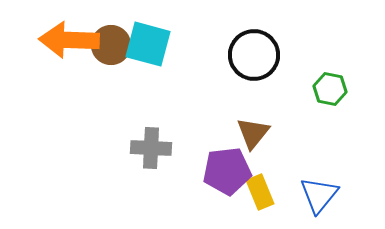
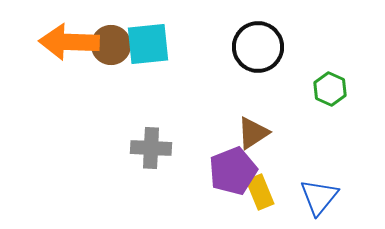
orange arrow: moved 2 px down
cyan square: rotated 21 degrees counterclockwise
black circle: moved 4 px right, 8 px up
green hexagon: rotated 12 degrees clockwise
brown triangle: rotated 18 degrees clockwise
purple pentagon: moved 6 px right; rotated 15 degrees counterclockwise
blue triangle: moved 2 px down
